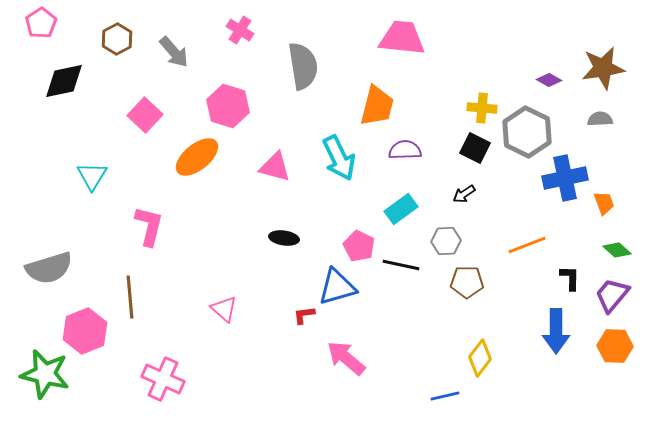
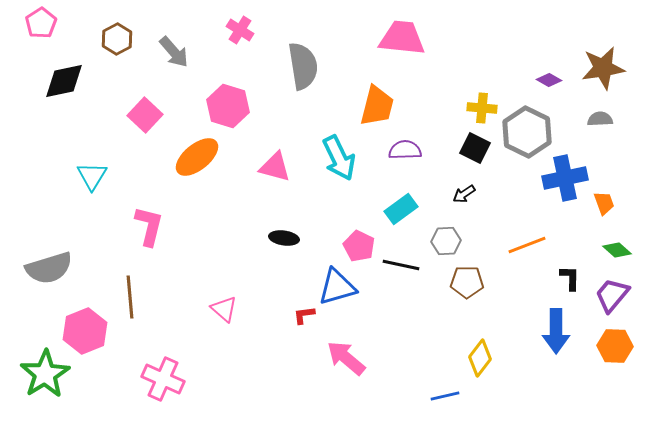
green star at (45, 374): rotated 27 degrees clockwise
